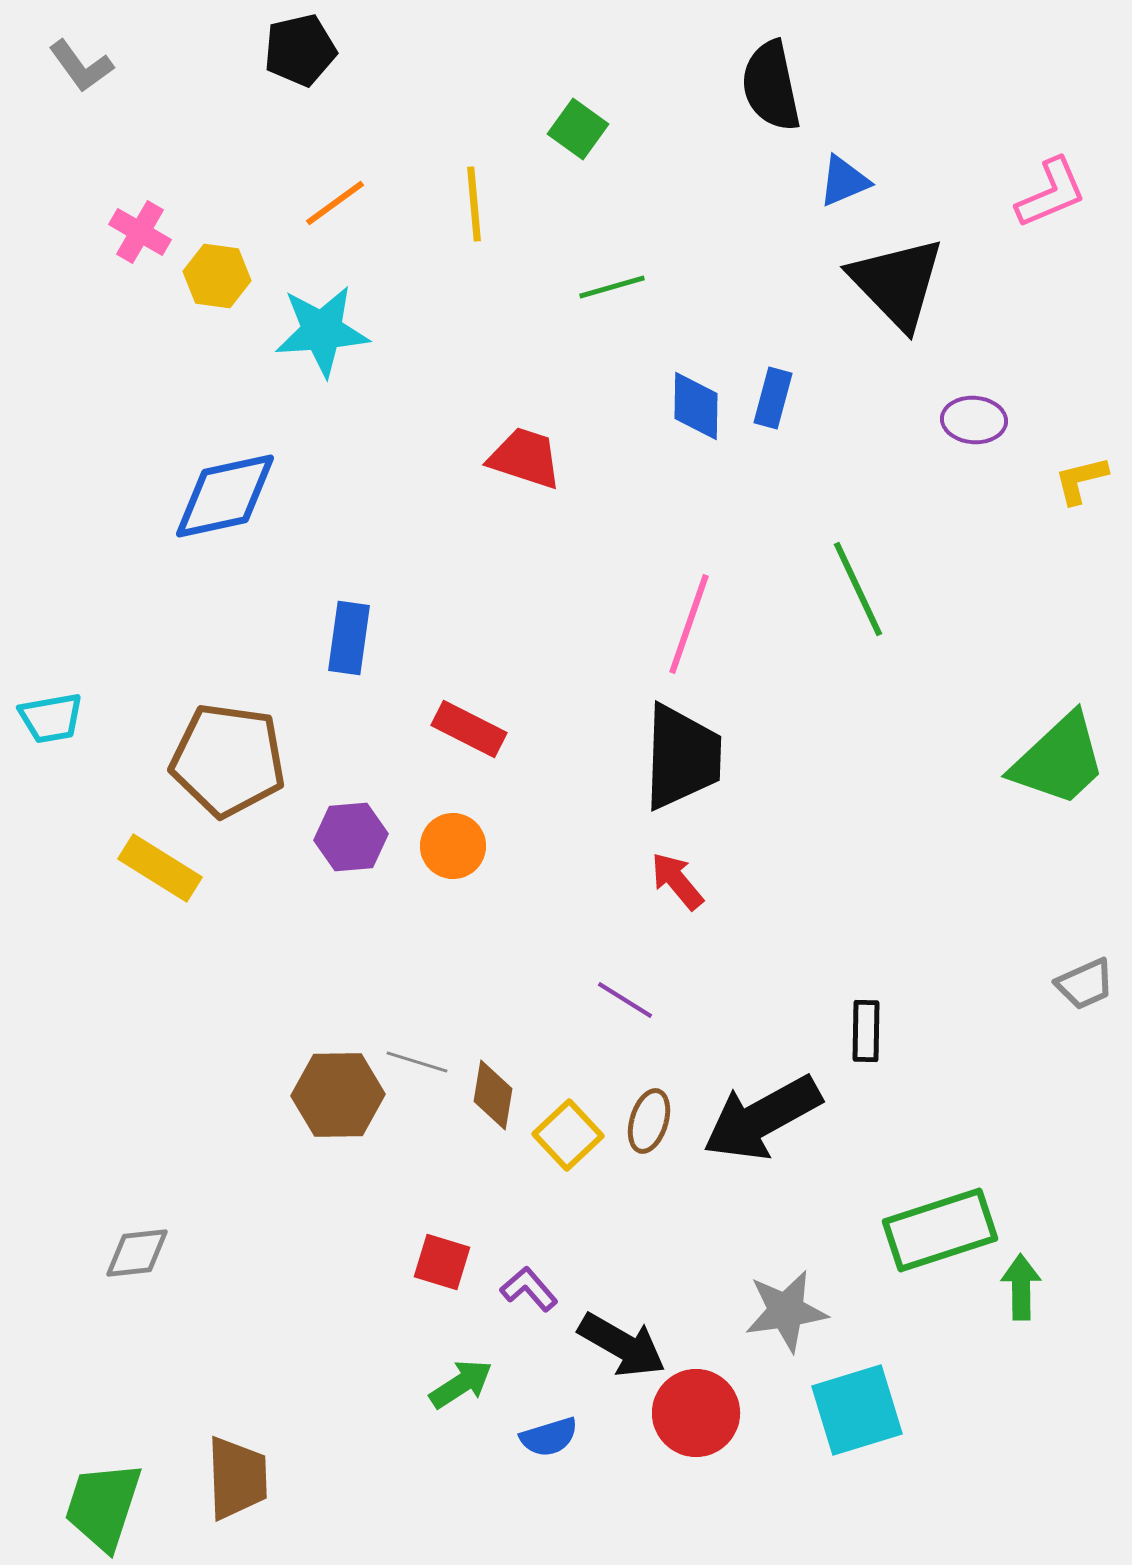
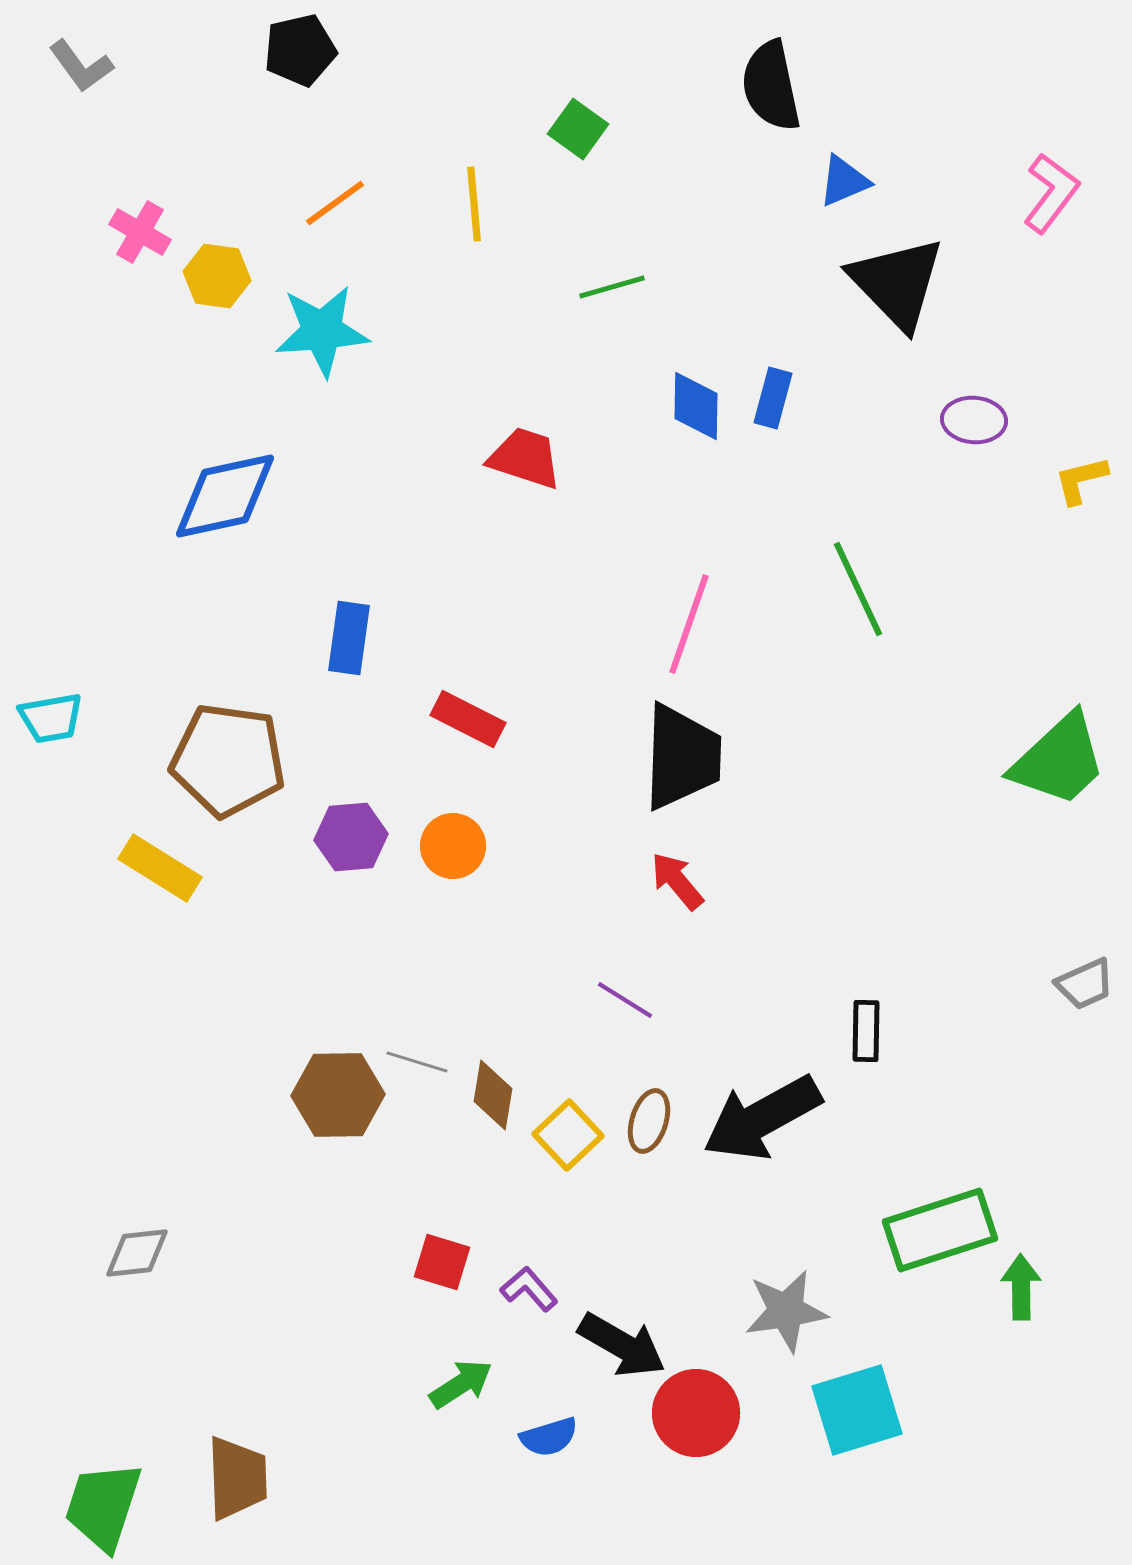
pink L-shape at (1051, 193): rotated 30 degrees counterclockwise
red rectangle at (469, 729): moved 1 px left, 10 px up
